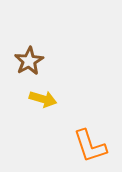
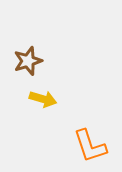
brown star: moved 1 px left; rotated 12 degrees clockwise
